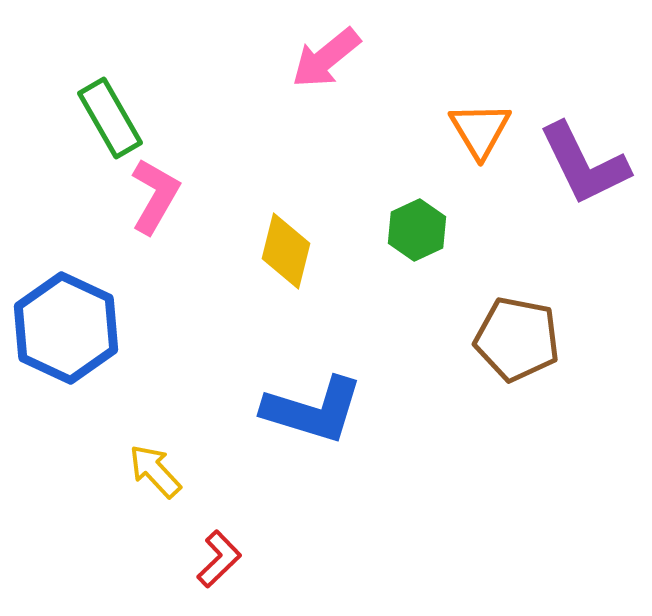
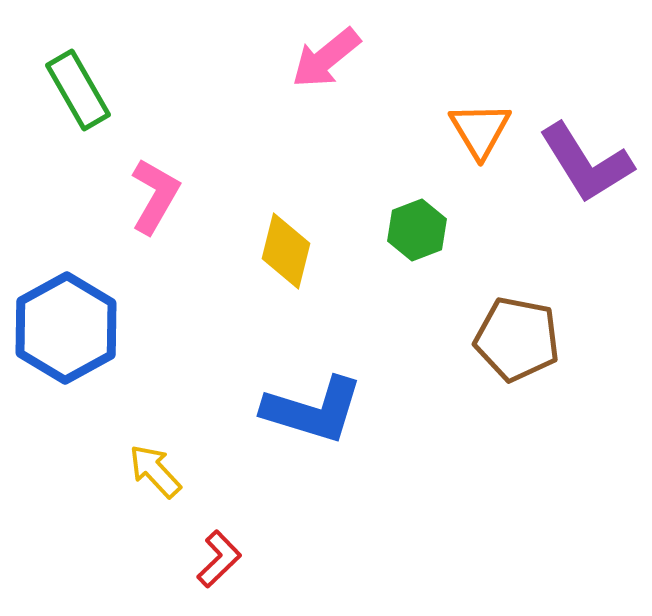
green rectangle: moved 32 px left, 28 px up
purple L-shape: moved 2 px right, 1 px up; rotated 6 degrees counterclockwise
green hexagon: rotated 4 degrees clockwise
blue hexagon: rotated 6 degrees clockwise
